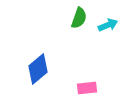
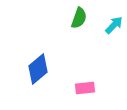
cyan arrow: moved 6 px right; rotated 24 degrees counterclockwise
pink rectangle: moved 2 px left
